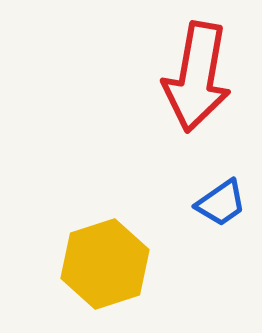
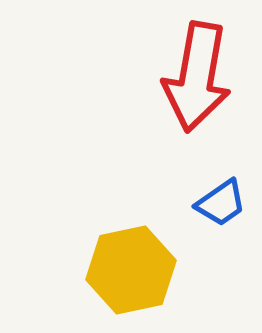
yellow hexagon: moved 26 px right, 6 px down; rotated 6 degrees clockwise
